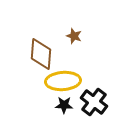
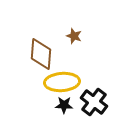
yellow ellipse: moved 1 px left, 1 px down
